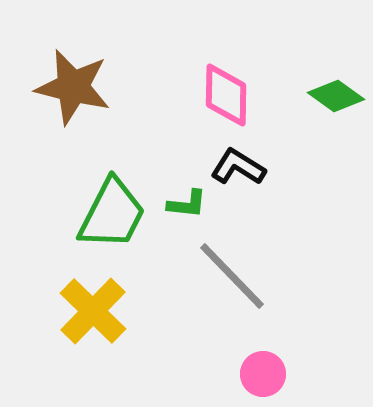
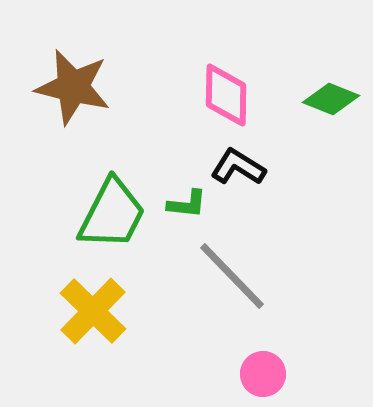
green diamond: moved 5 px left, 3 px down; rotated 14 degrees counterclockwise
